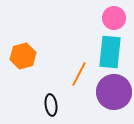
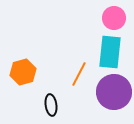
orange hexagon: moved 16 px down
